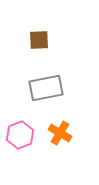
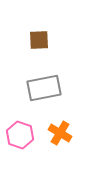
gray rectangle: moved 2 px left
pink hexagon: rotated 20 degrees counterclockwise
